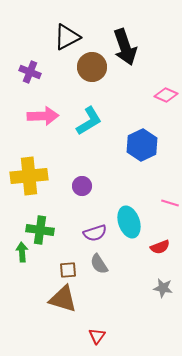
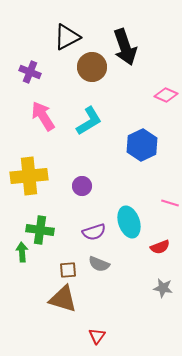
pink arrow: rotated 120 degrees counterclockwise
purple semicircle: moved 1 px left, 1 px up
gray semicircle: rotated 35 degrees counterclockwise
